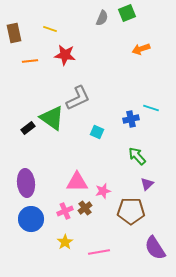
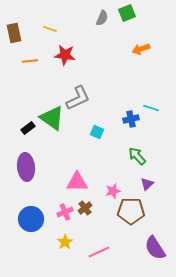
purple ellipse: moved 16 px up
pink star: moved 10 px right
pink cross: moved 1 px down
pink line: rotated 15 degrees counterclockwise
